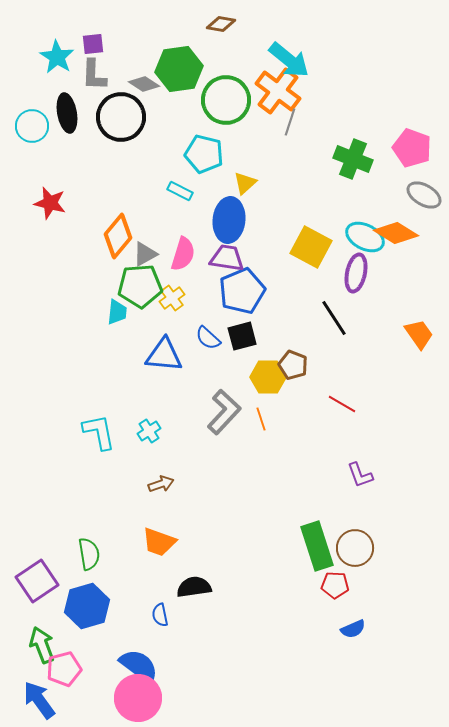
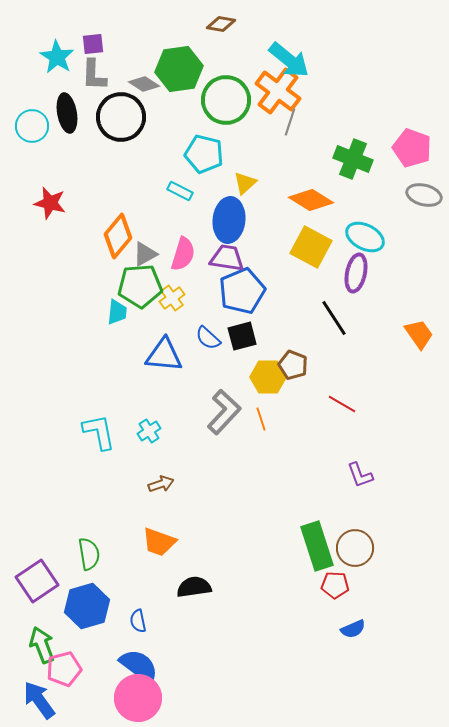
gray ellipse at (424, 195): rotated 16 degrees counterclockwise
orange diamond at (396, 233): moved 85 px left, 33 px up
blue semicircle at (160, 615): moved 22 px left, 6 px down
